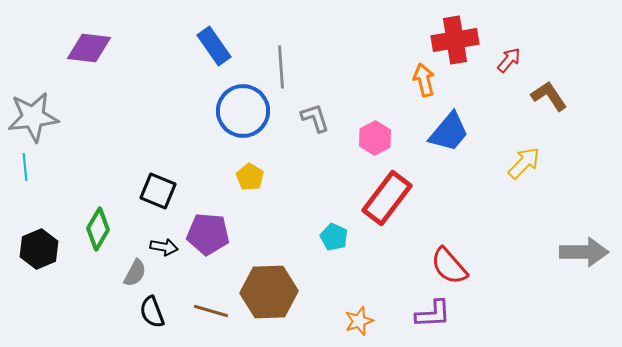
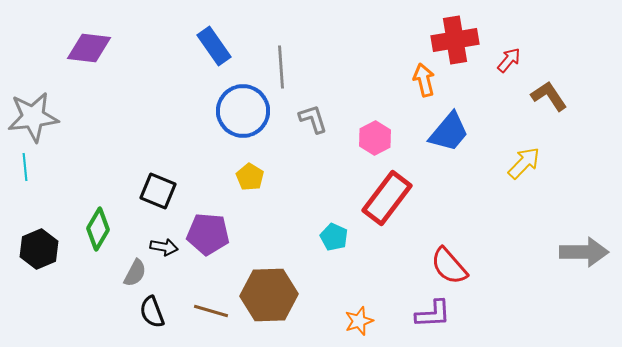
gray L-shape: moved 2 px left, 1 px down
brown hexagon: moved 3 px down
